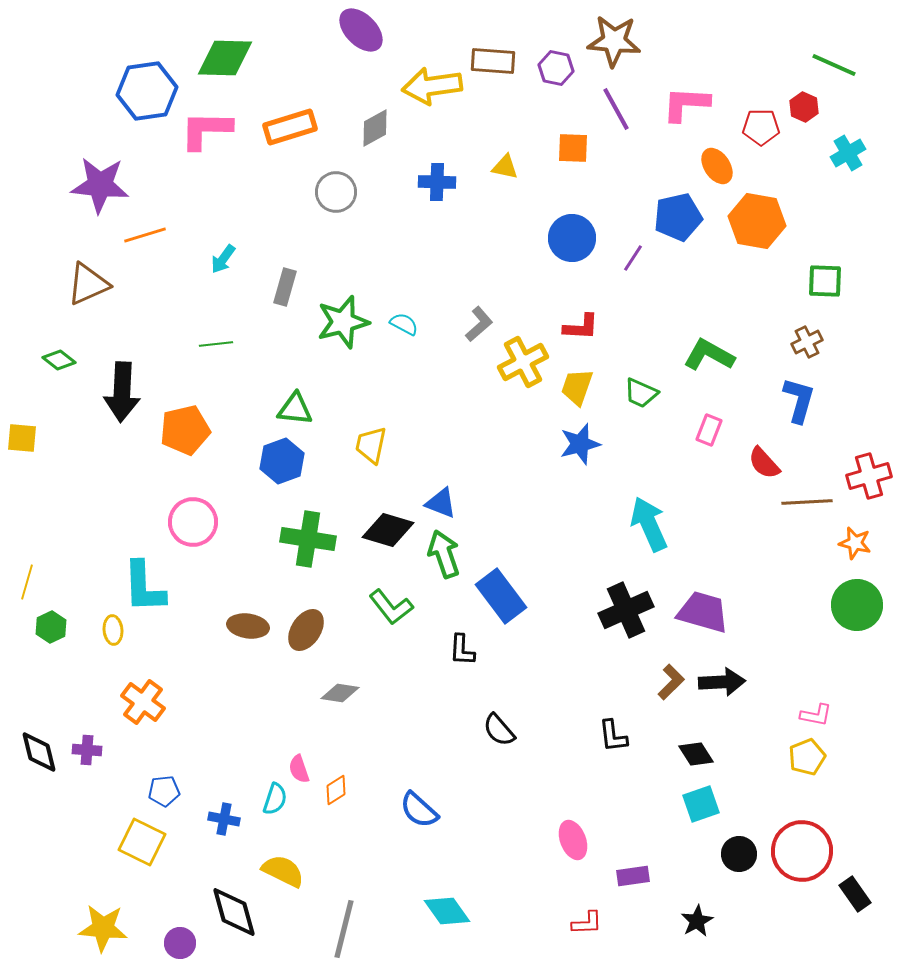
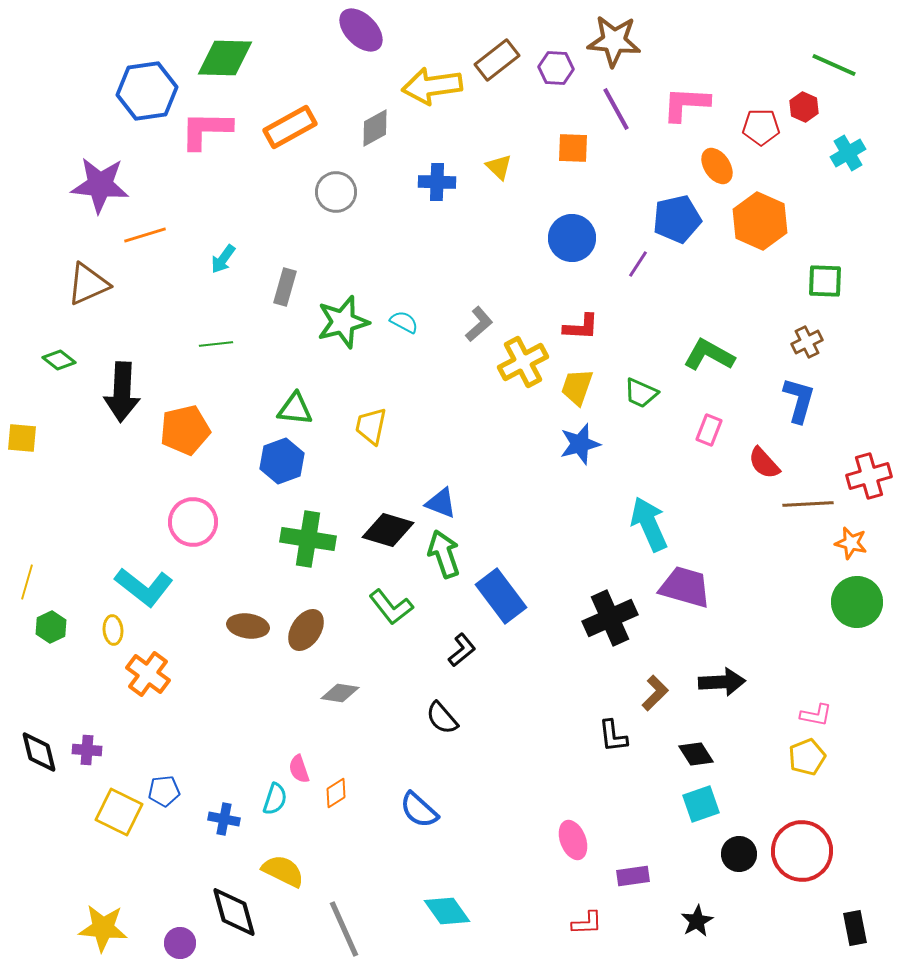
brown rectangle at (493, 61): moved 4 px right, 1 px up; rotated 42 degrees counterclockwise
purple hexagon at (556, 68): rotated 8 degrees counterclockwise
orange rectangle at (290, 127): rotated 12 degrees counterclockwise
yellow triangle at (505, 167): moved 6 px left; rotated 32 degrees clockwise
blue pentagon at (678, 217): moved 1 px left, 2 px down
orange hexagon at (757, 221): moved 3 px right; rotated 14 degrees clockwise
purple line at (633, 258): moved 5 px right, 6 px down
cyan semicircle at (404, 324): moved 2 px up
yellow trapezoid at (371, 445): moved 19 px up
brown line at (807, 502): moved 1 px right, 2 px down
orange star at (855, 543): moved 4 px left
cyan L-shape at (144, 587): rotated 50 degrees counterclockwise
green circle at (857, 605): moved 3 px up
black cross at (626, 610): moved 16 px left, 8 px down
purple trapezoid at (703, 612): moved 18 px left, 25 px up
black L-shape at (462, 650): rotated 132 degrees counterclockwise
brown L-shape at (671, 682): moved 16 px left, 11 px down
orange cross at (143, 702): moved 5 px right, 28 px up
black semicircle at (499, 730): moved 57 px left, 12 px up
orange diamond at (336, 790): moved 3 px down
yellow square at (142, 842): moved 23 px left, 30 px up
black rectangle at (855, 894): moved 34 px down; rotated 24 degrees clockwise
gray line at (344, 929): rotated 38 degrees counterclockwise
